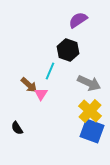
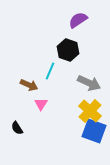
brown arrow: rotated 18 degrees counterclockwise
pink triangle: moved 10 px down
blue square: moved 2 px right
